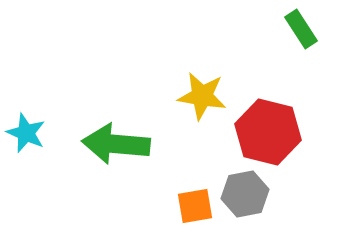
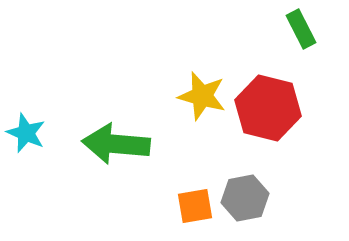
green rectangle: rotated 6 degrees clockwise
yellow star: rotated 6 degrees clockwise
red hexagon: moved 24 px up
gray hexagon: moved 4 px down
